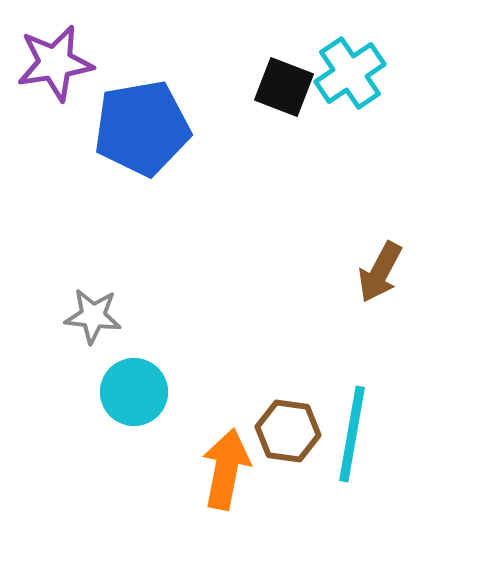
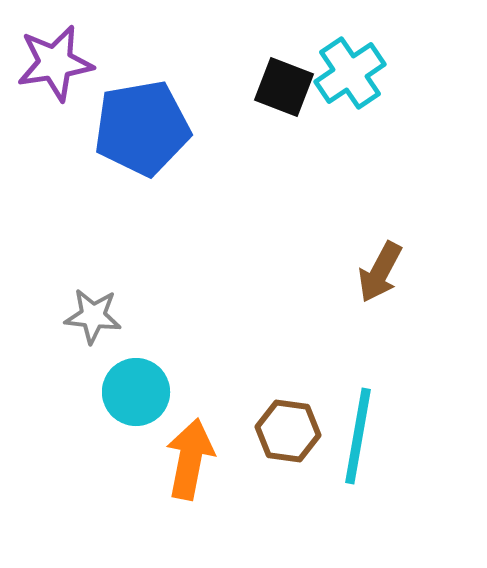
cyan circle: moved 2 px right
cyan line: moved 6 px right, 2 px down
orange arrow: moved 36 px left, 10 px up
